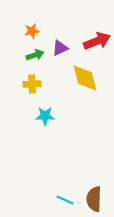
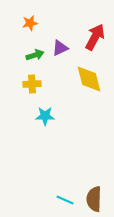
orange star: moved 2 px left, 8 px up
red arrow: moved 2 px left, 4 px up; rotated 40 degrees counterclockwise
yellow diamond: moved 4 px right, 1 px down
